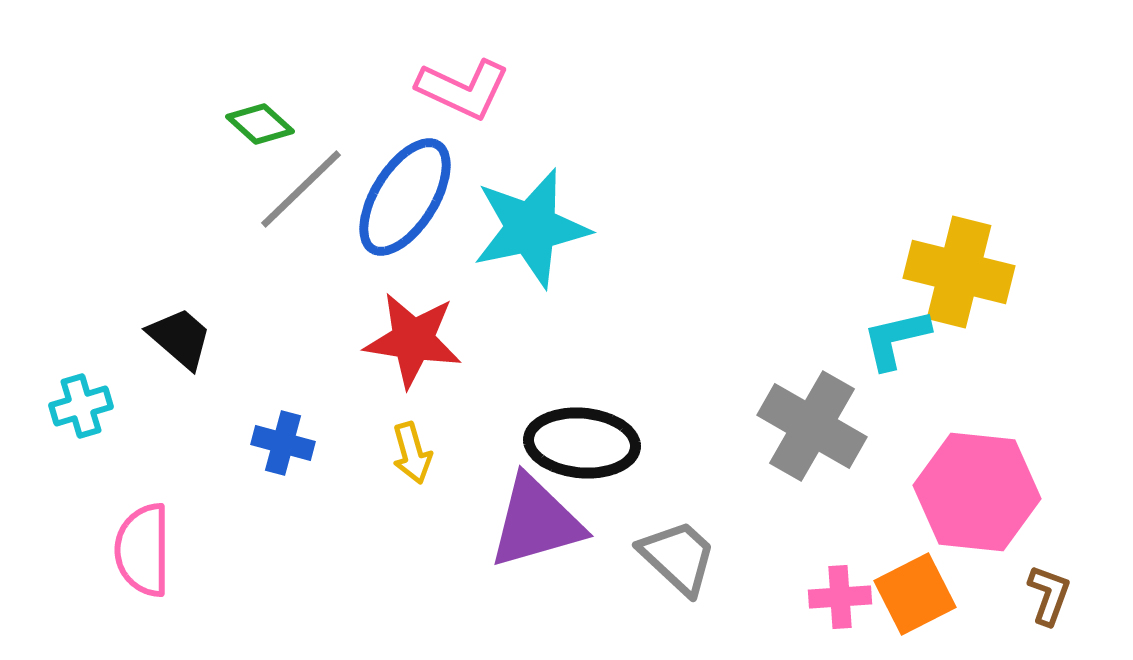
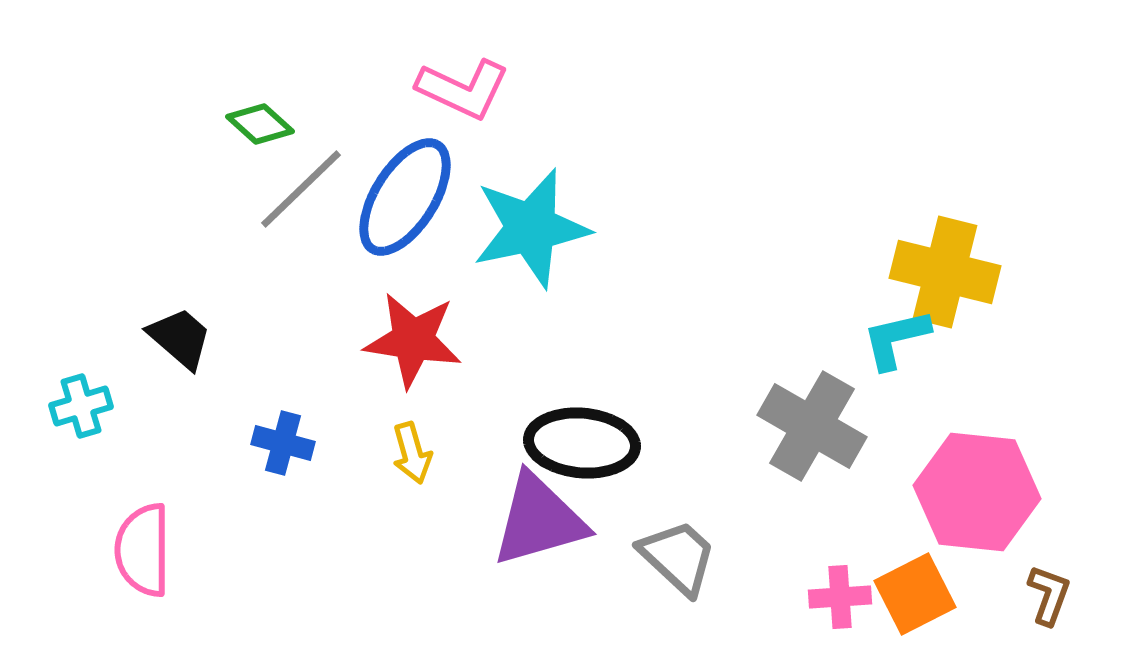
yellow cross: moved 14 px left
purple triangle: moved 3 px right, 2 px up
